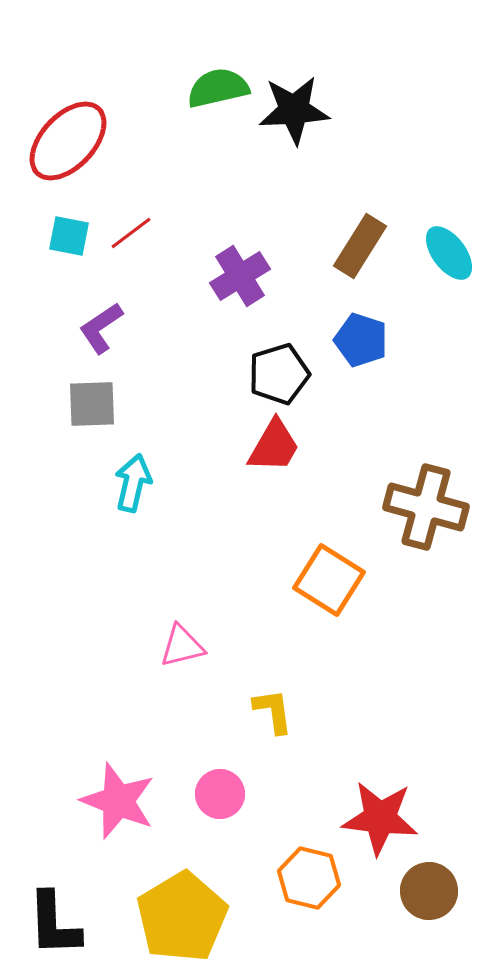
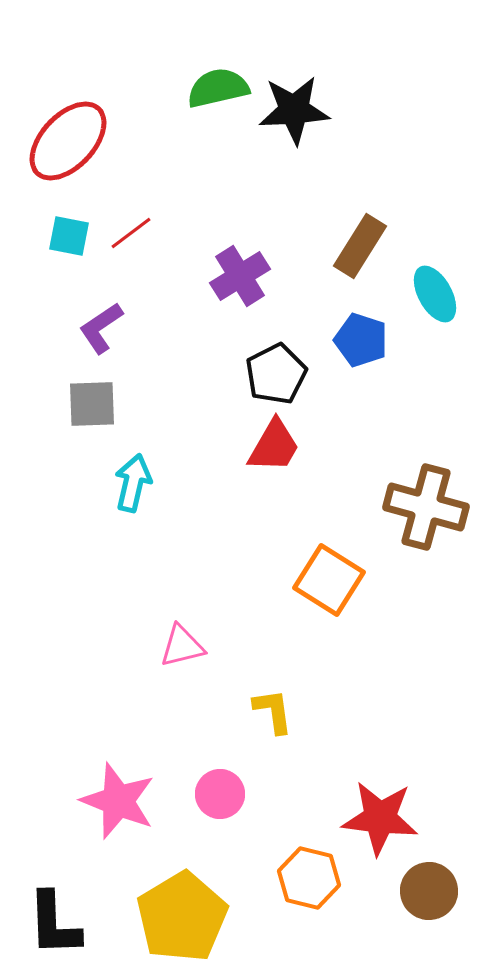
cyan ellipse: moved 14 px left, 41 px down; rotated 8 degrees clockwise
black pentagon: moved 3 px left; rotated 10 degrees counterclockwise
